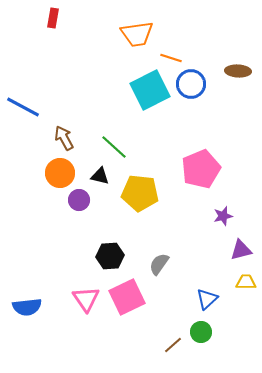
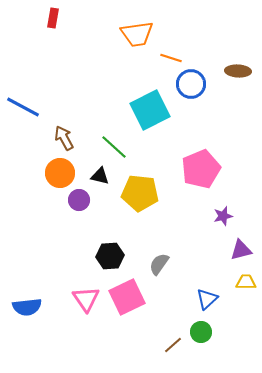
cyan square: moved 20 px down
